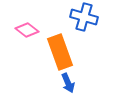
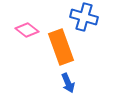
orange rectangle: moved 1 px right, 5 px up
